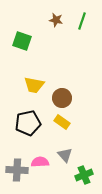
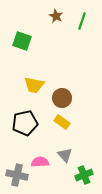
brown star: moved 4 px up; rotated 16 degrees clockwise
black pentagon: moved 3 px left
gray cross: moved 5 px down; rotated 10 degrees clockwise
